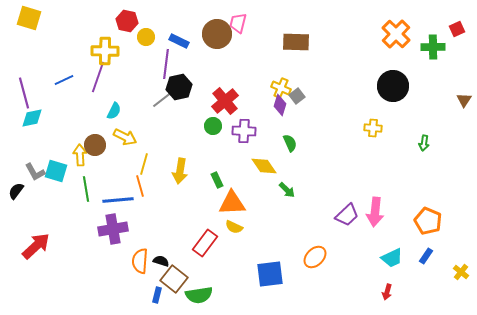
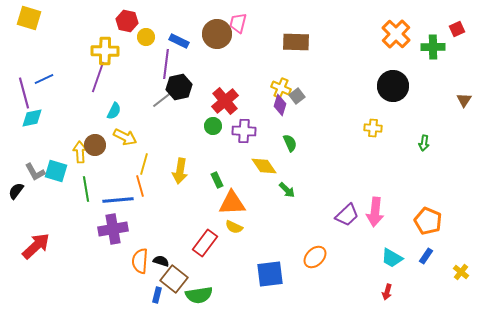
blue line at (64, 80): moved 20 px left, 1 px up
yellow arrow at (80, 155): moved 3 px up
cyan trapezoid at (392, 258): rotated 55 degrees clockwise
